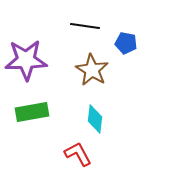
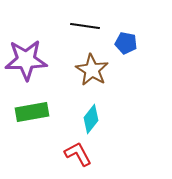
cyan diamond: moved 4 px left; rotated 32 degrees clockwise
